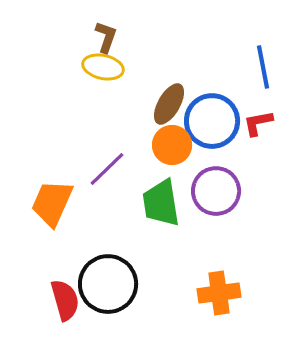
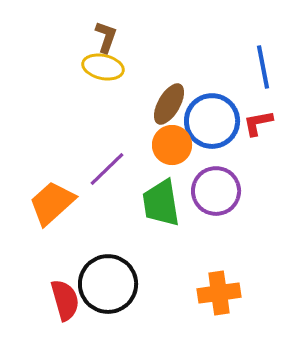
orange trapezoid: rotated 24 degrees clockwise
